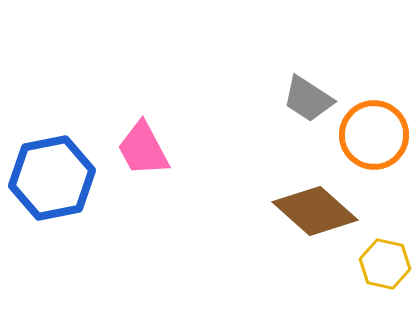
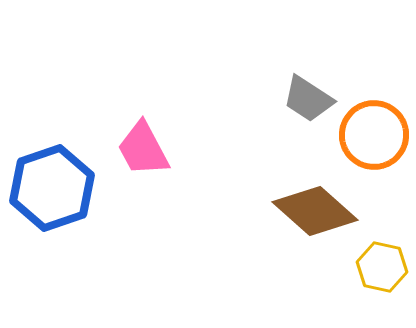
blue hexagon: moved 10 px down; rotated 8 degrees counterclockwise
yellow hexagon: moved 3 px left, 3 px down
